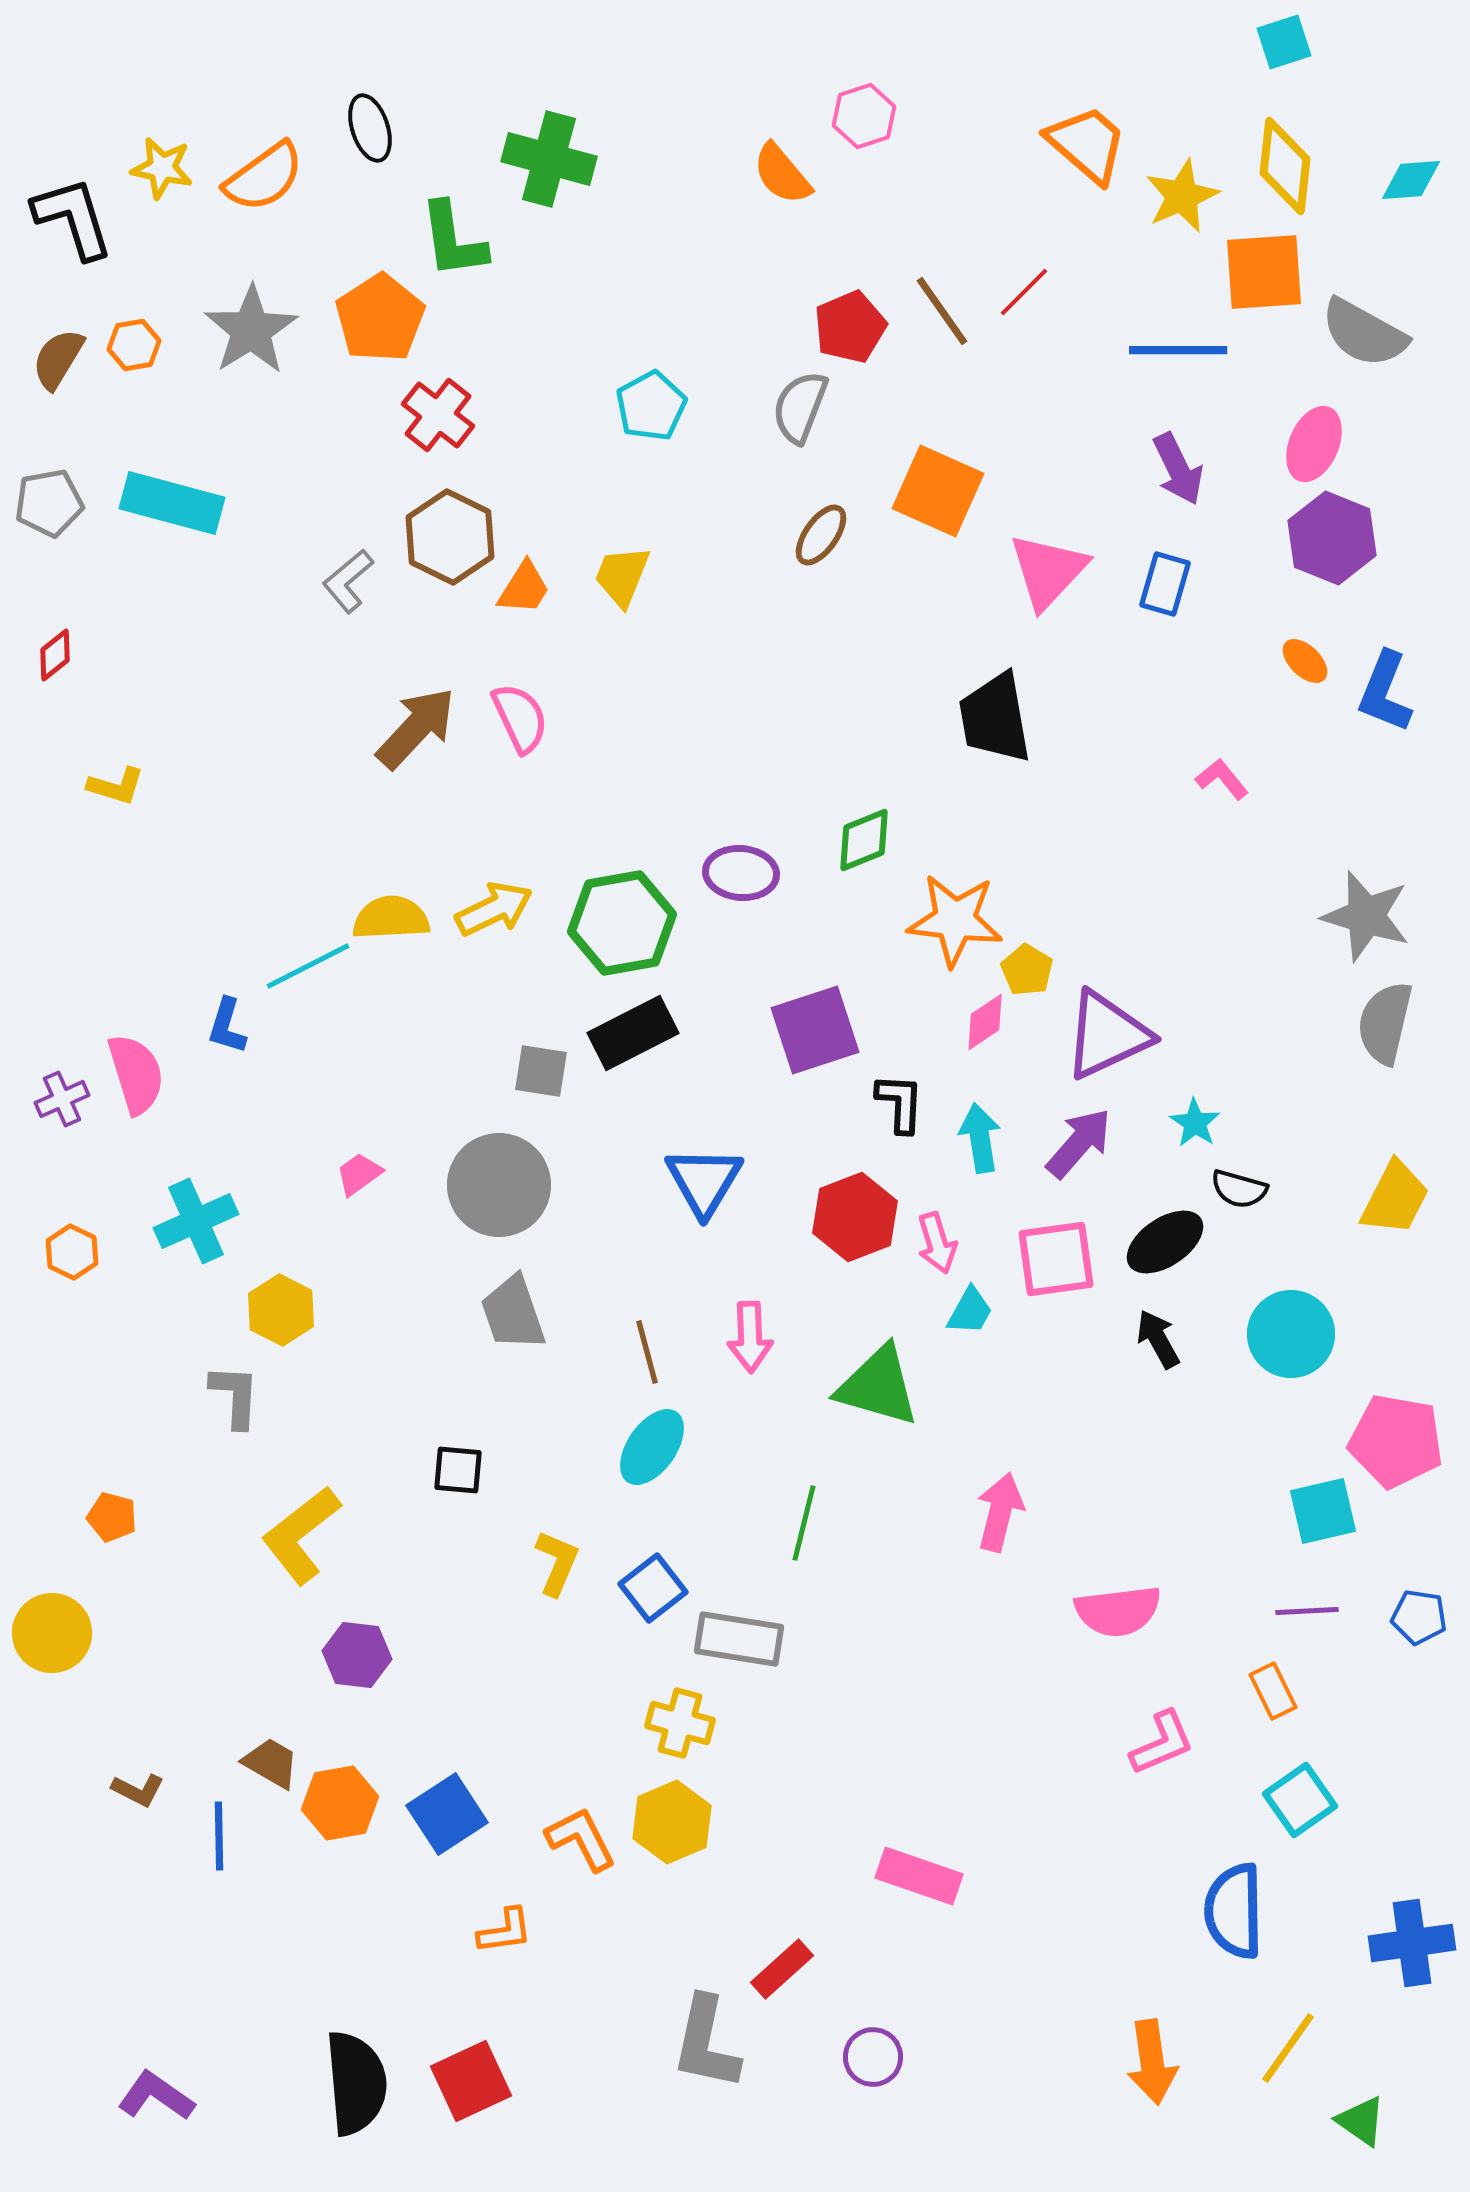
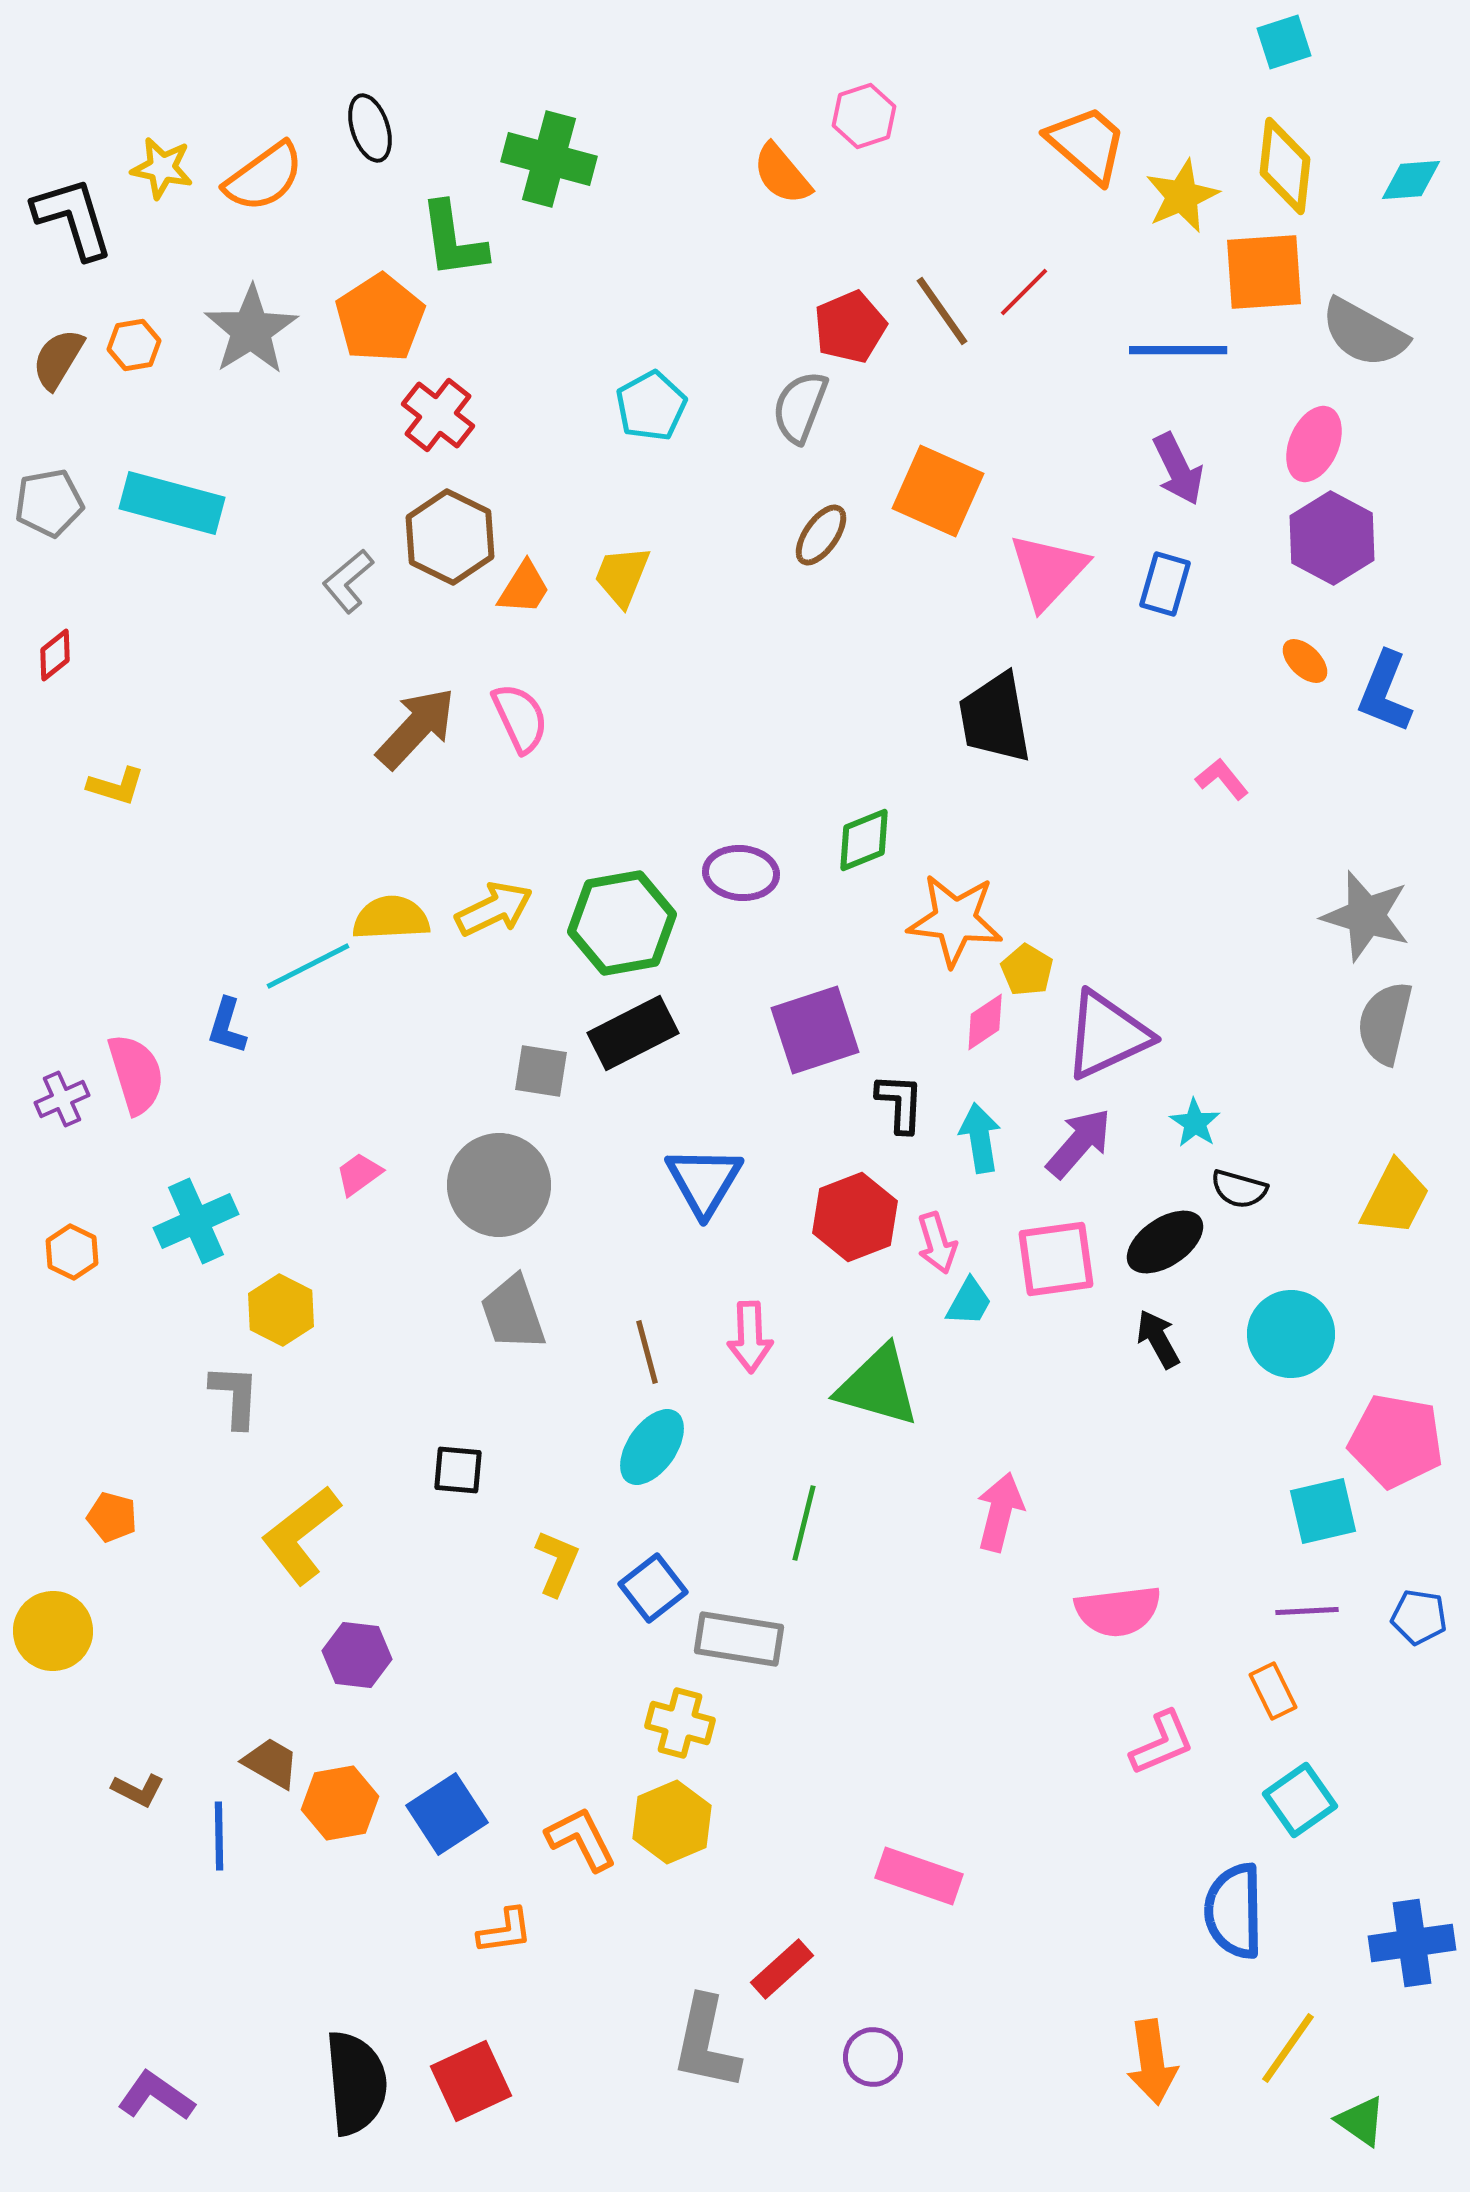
purple hexagon at (1332, 538): rotated 6 degrees clockwise
cyan trapezoid at (970, 1311): moved 1 px left, 9 px up
yellow circle at (52, 1633): moved 1 px right, 2 px up
